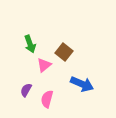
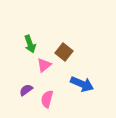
purple semicircle: rotated 24 degrees clockwise
